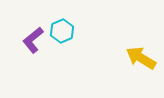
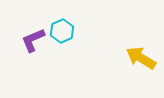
purple L-shape: rotated 16 degrees clockwise
